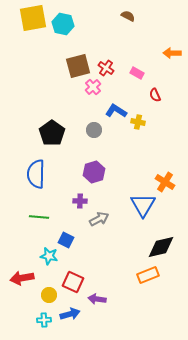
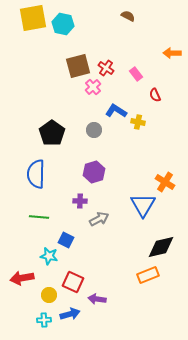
pink rectangle: moved 1 px left, 1 px down; rotated 24 degrees clockwise
